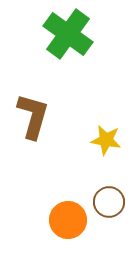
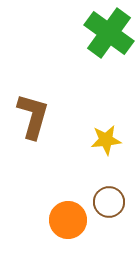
green cross: moved 41 px right, 1 px up
yellow star: rotated 16 degrees counterclockwise
